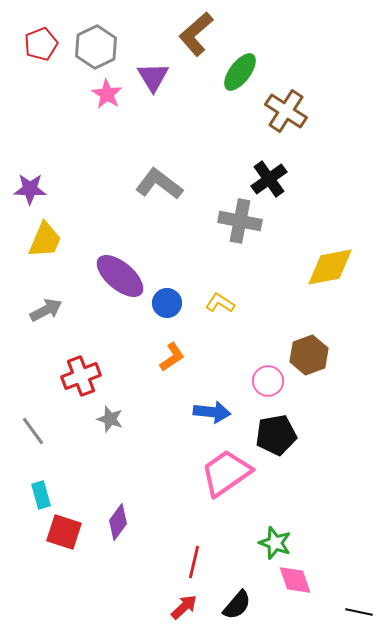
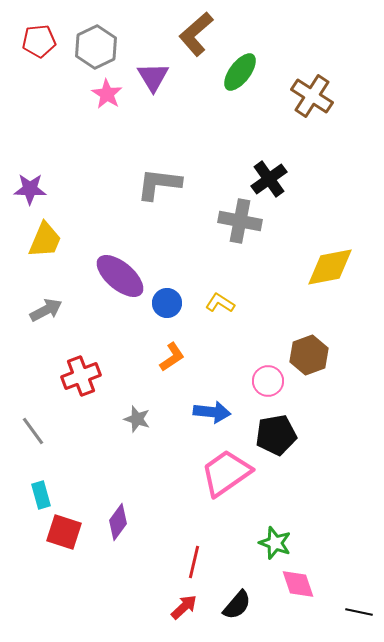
red pentagon: moved 2 px left, 3 px up; rotated 16 degrees clockwise
brown cross: moved 26 px right, 15 px up
gray L-shape: rotated 30 degrees counterclockwise
gray star: moved 27 px right
pink diamond: moved 3 px right, 4 px down
